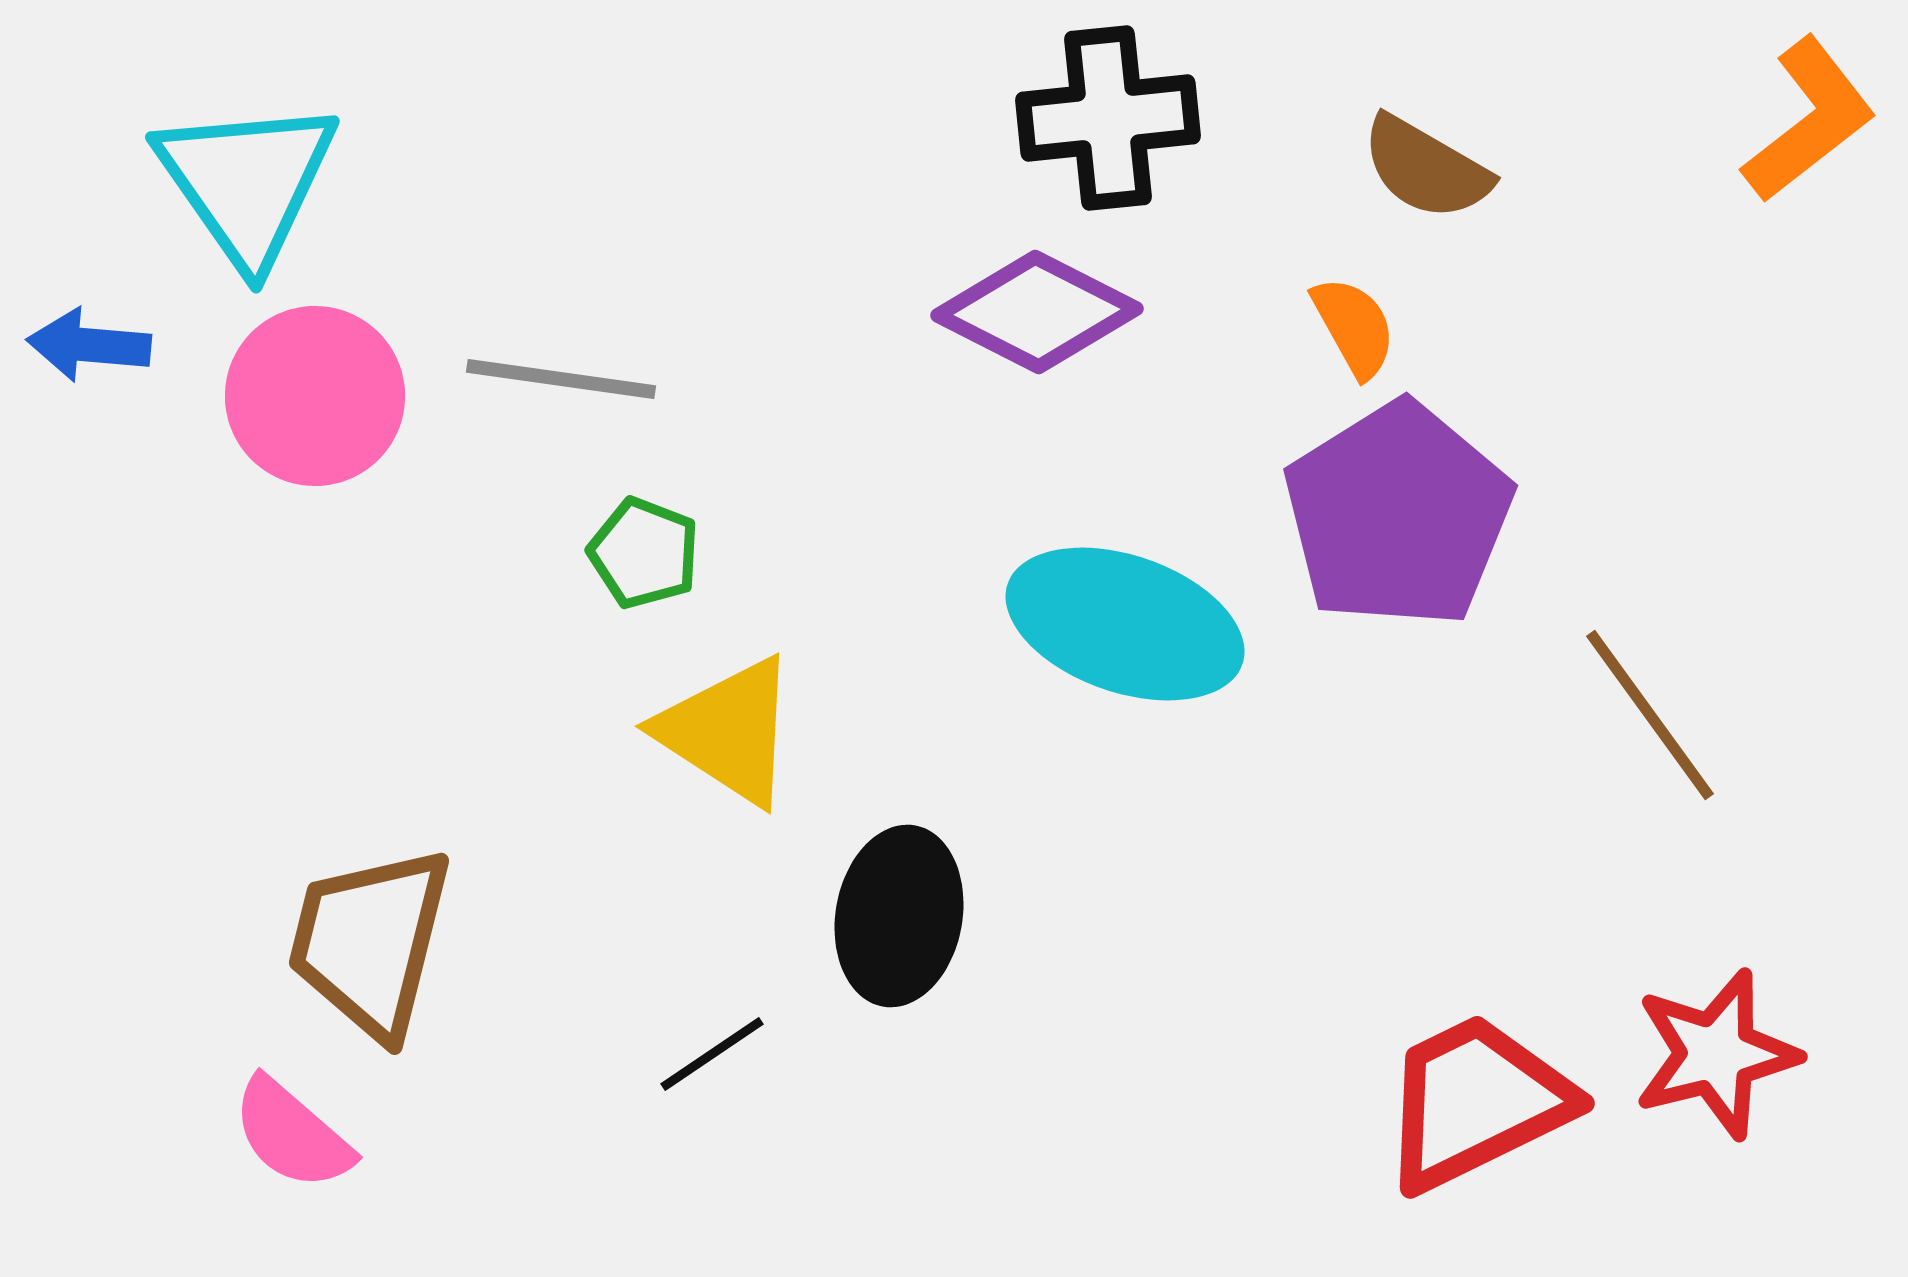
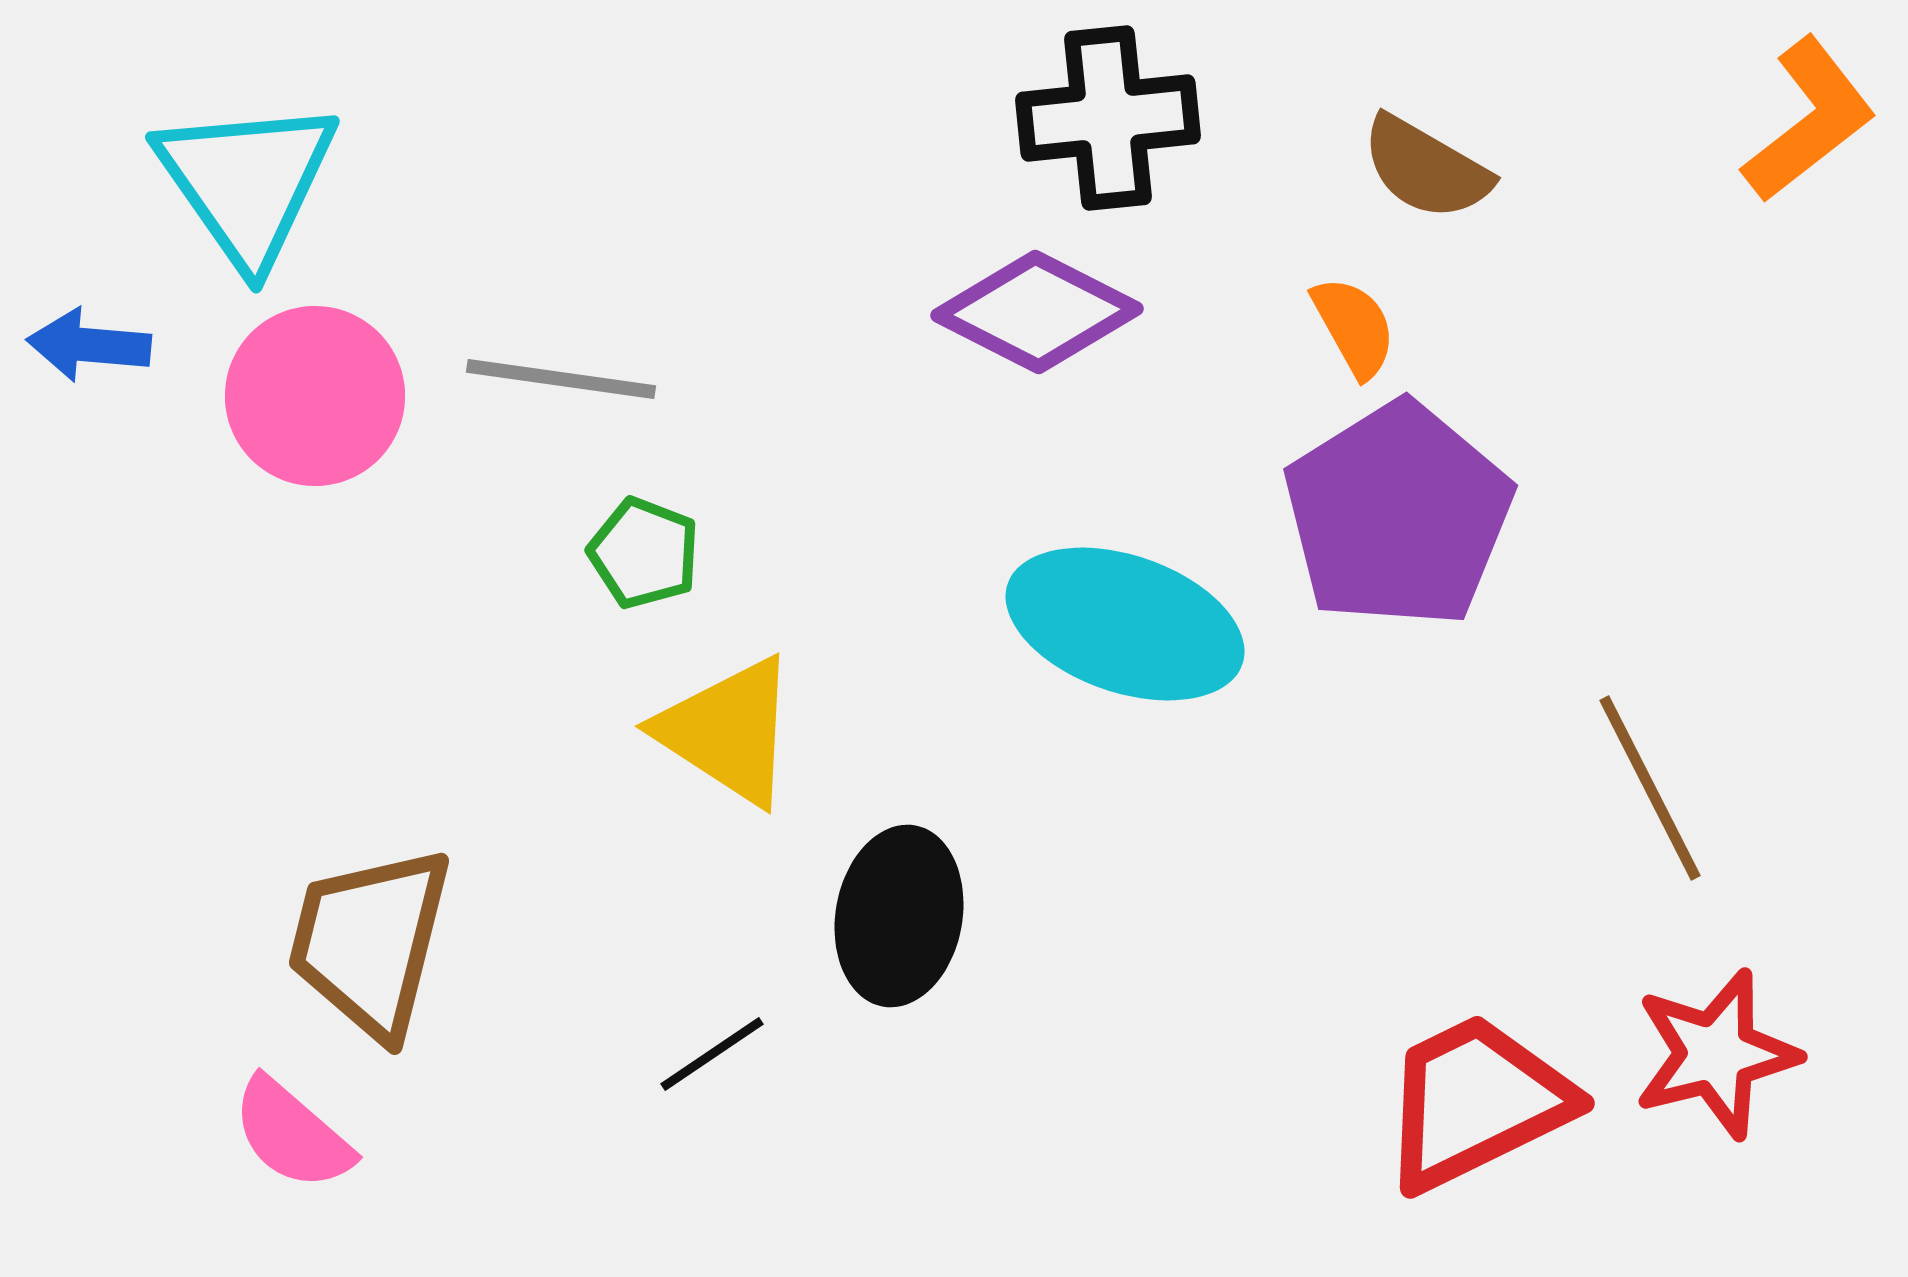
brown line: moved 73 px down; rotated 9 degrees clockwise
